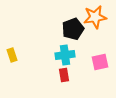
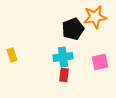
cyan cross: moved 2 px left, 2 px down
red rectangle: rotated 16 degrees clockwise
